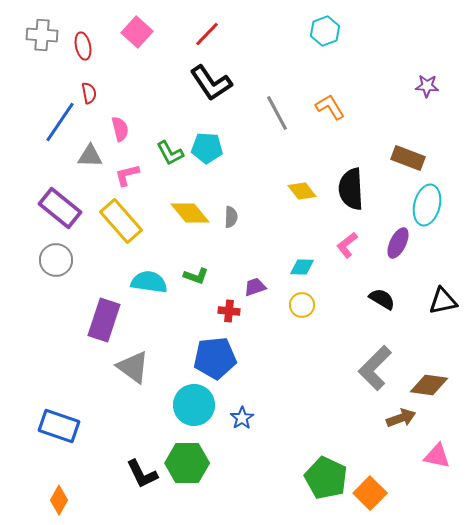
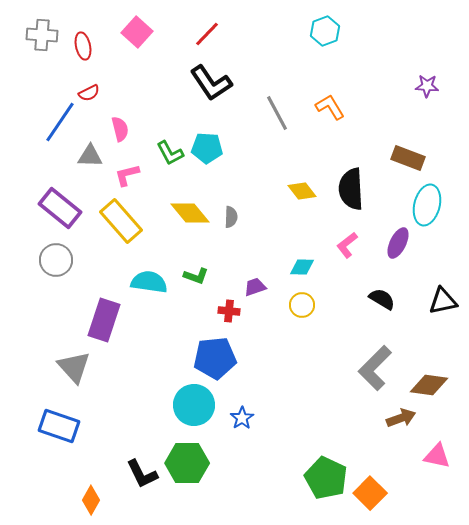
red semicircle at (89, 93): rotated 75 degrees clockwise
gray triangle at (133, 367): moved 59 px left; rotated 12 degrees clockwise
orange diamond at (59, 500): moved 32 px right
